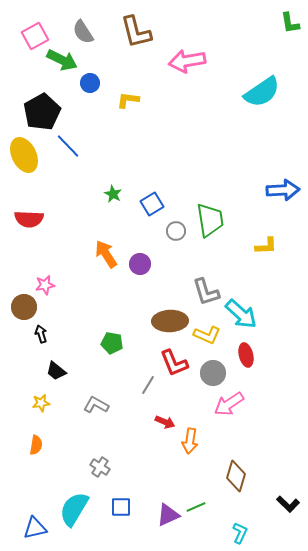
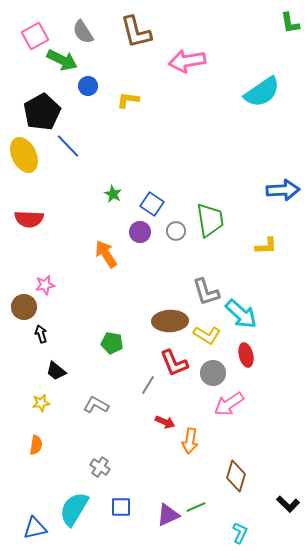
blue circle at (90, 83): moved 2 px left, 3 px down
blue square at (152, 204): rotated 25 degrees counterclockwise
purple circle at (140, 264): moved 32 px up
yellow L-shape at (207, 335): rotated 8 degrees clockwise
